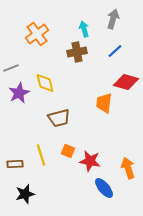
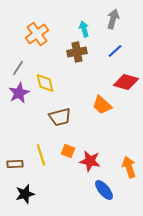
gray line: moved 7 px right; rotated 35 degrees counterclockwise
orange trapezoid: moved 2 px left, 2 px down; rotated 55 degrees counterclockwise
brown trapezoid: moved 1 px right, 1 px up
orange arrow: moved 1 px right, 1 px up
blue ellipse: moved 2 px down
